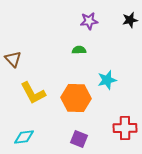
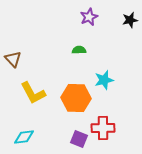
purple star: moved 4 px up; rotated 18 degrees counterclockwise
cyan star: moved 3 px left
red cross: moved 22 px left
